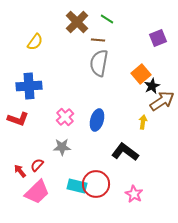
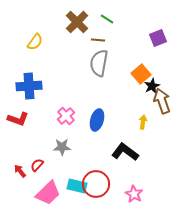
brown arrow: rotated 75 degrees counterclockwise
pink cross: moved 1 px right, 1 px up
pink trapezoid: moved 11 px right, 1 px down
